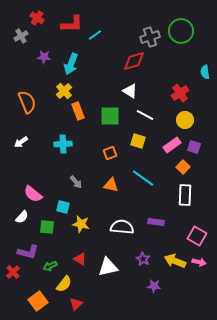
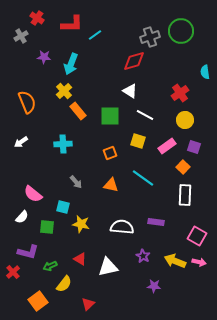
orange rectangle at (78, 111): rotated 18 degrees counterclockwise
pink rectangle at (172, 145): moved 5 px left, 1 px down
purple star at (143, 259): moved 3 px up
red triangle at (76, 304): moved 12 px right
